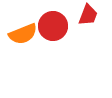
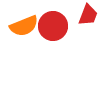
orange semicircle: moved 1 px right, 8 px up
